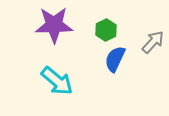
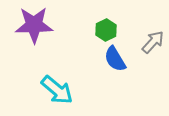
purple star: moved 20 px left
blue semicircle: rotated 56 degrees counterclockwise
cyan arrow: moved 9 px down
